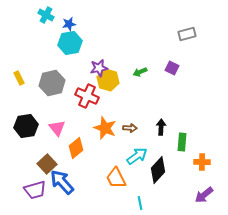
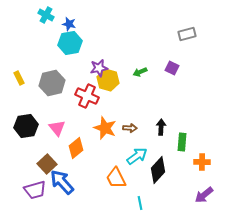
blue star: rotated 24 degrees clockwise
